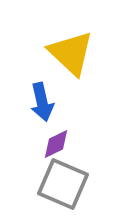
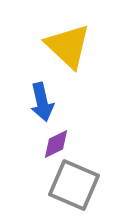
yellow triangle: moved 3 px left, 7 px up
gray square: moved 11 px right, 1 px down
